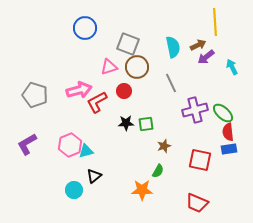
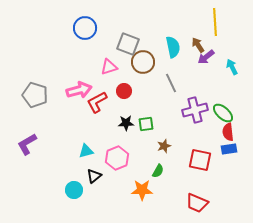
brown arrow: rotated 98 degrees counterclockwise
brown circle: moved 6 px right, 5 px up
pink hexagon: moved 47 px right, 13 px down
